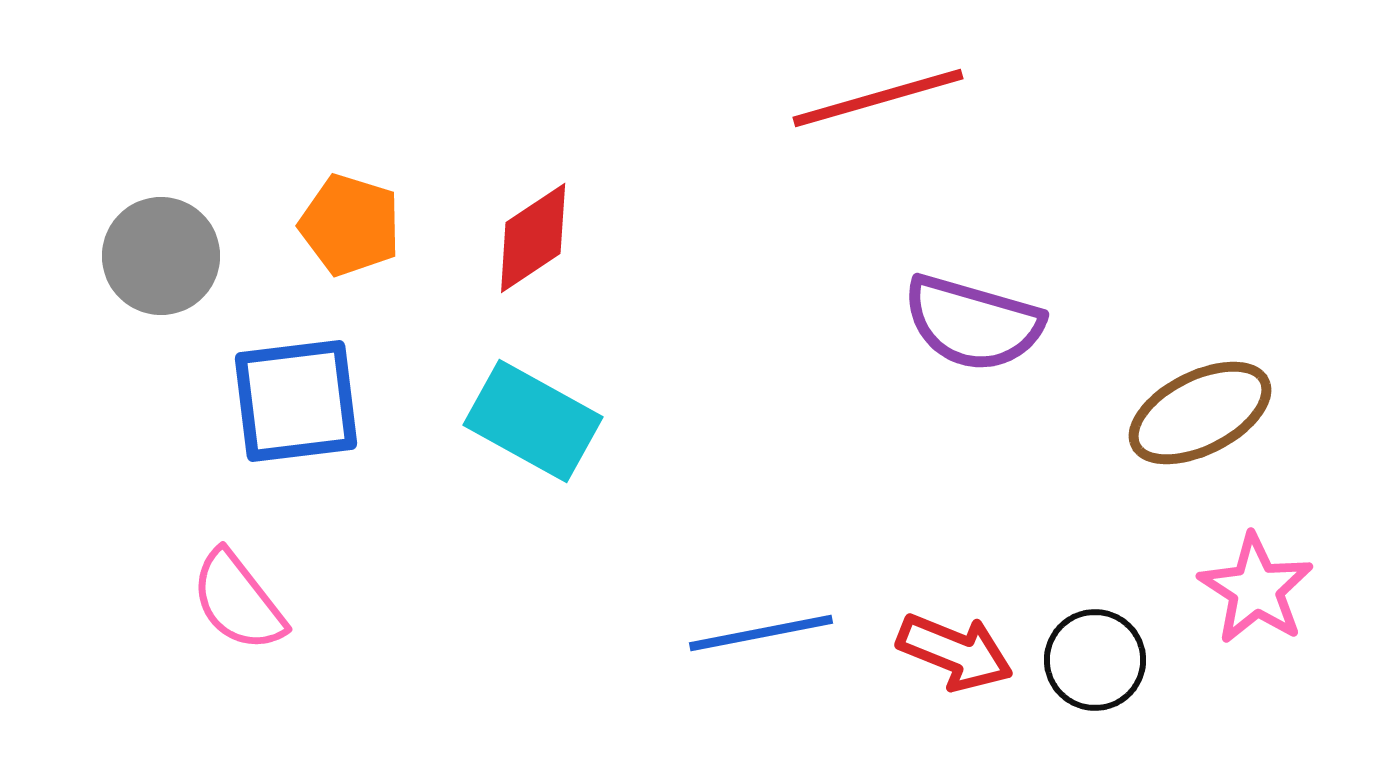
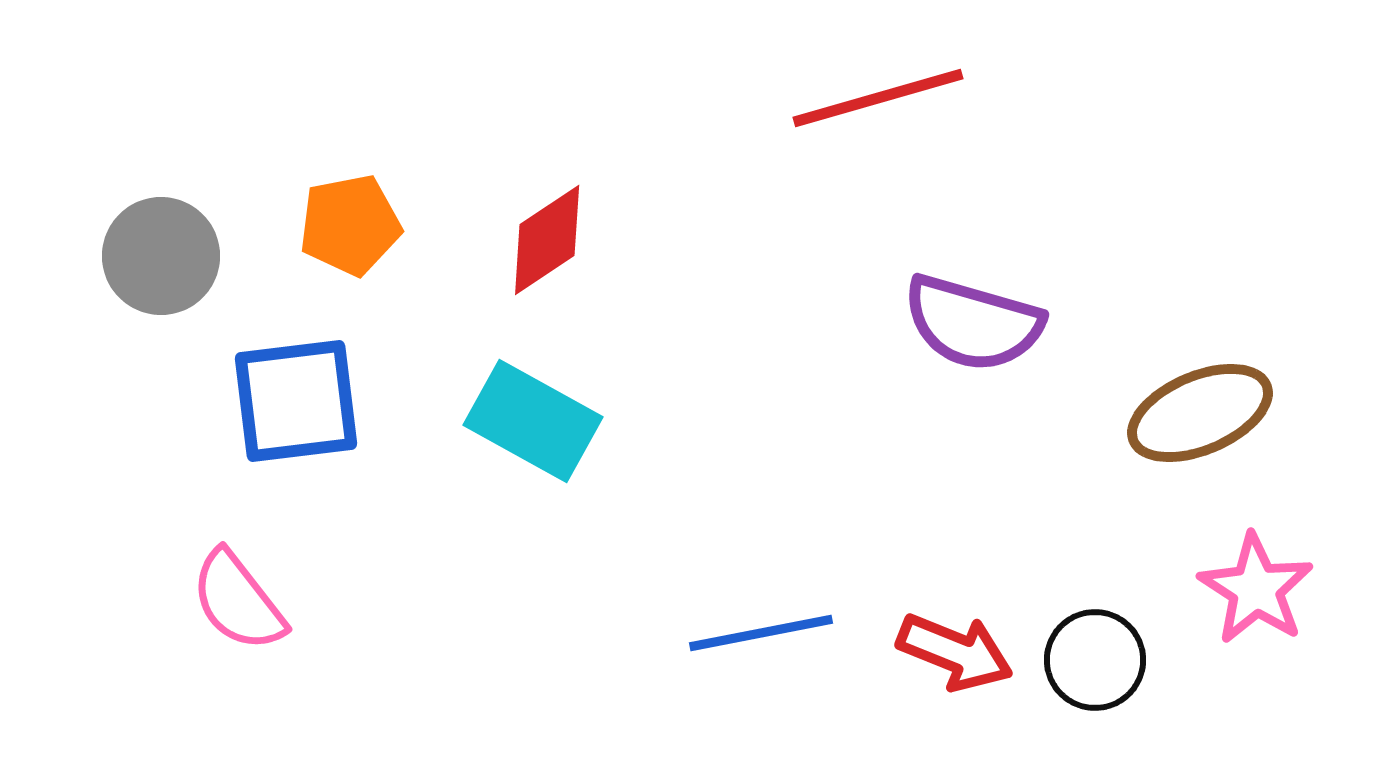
orange pentagon: rotated 28 degrees counterclockwise
red diamond: moved 14 px right, 2 px down
brown ellipse: rotated 4 degrees clockwise
